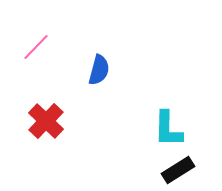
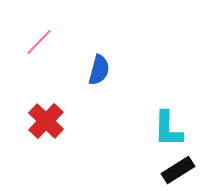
pink line: moved 3 px right, 5 px up
